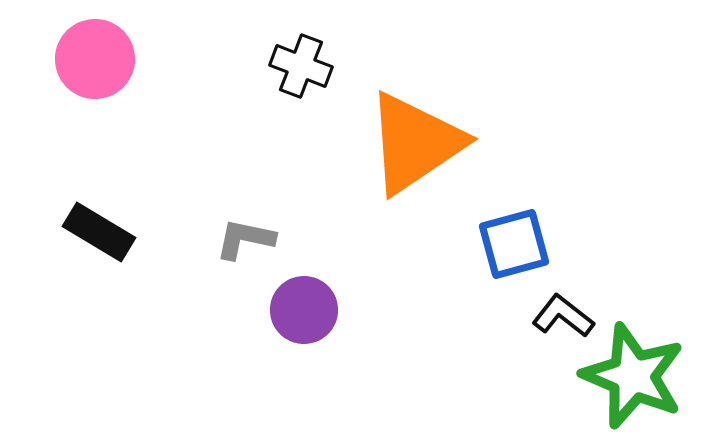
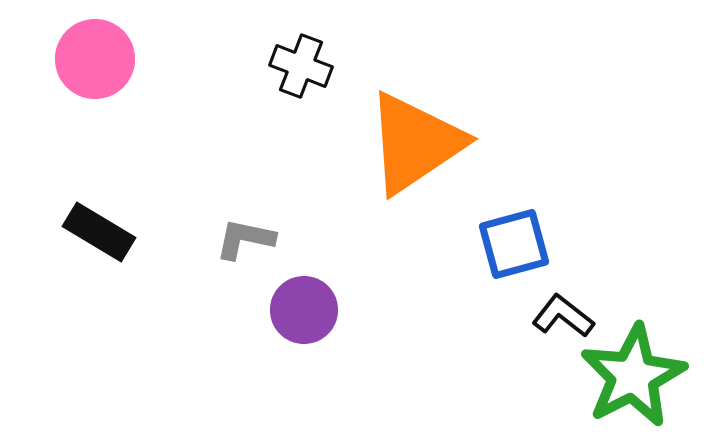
green star: rotated 22 degrees clockwise
